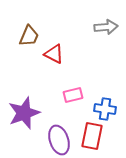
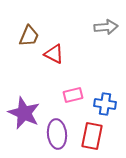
blue cross: moved 5 px up
purple star: rotated 28 degrees counterclockwise
purple ellipse: moved 2 px left, 6 px up; rotated 12 degrees clockwise
